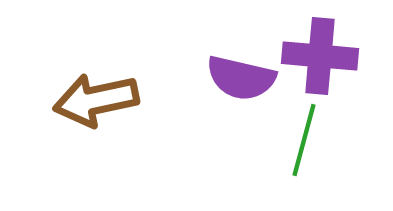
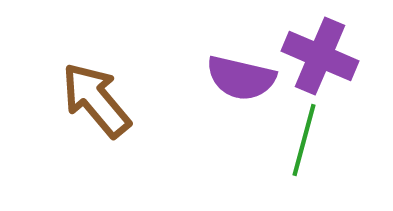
purple cross: rotated 18 degrees clockwise
brown arrow: rotated 62 degrees clockwise
